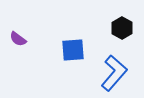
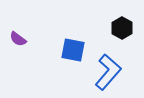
blue square: rotated 15 degrees clockwise
blue L-shape: moved 6 px left, 1 px up
